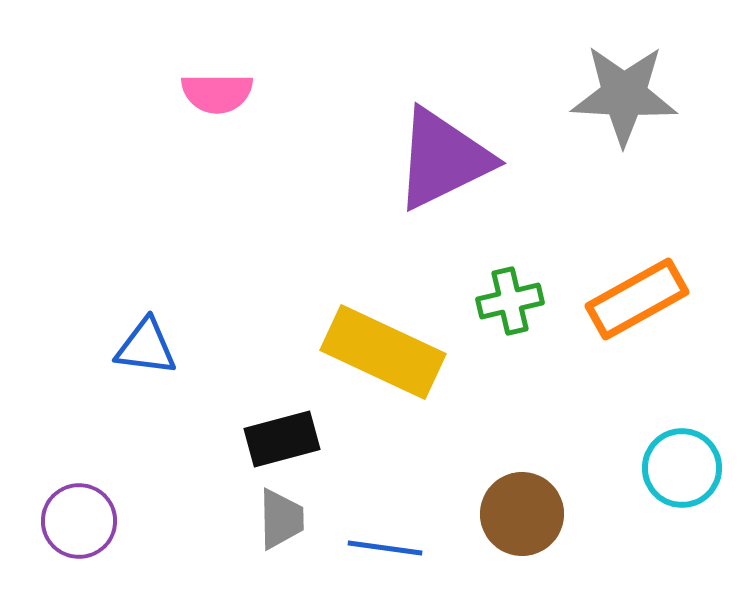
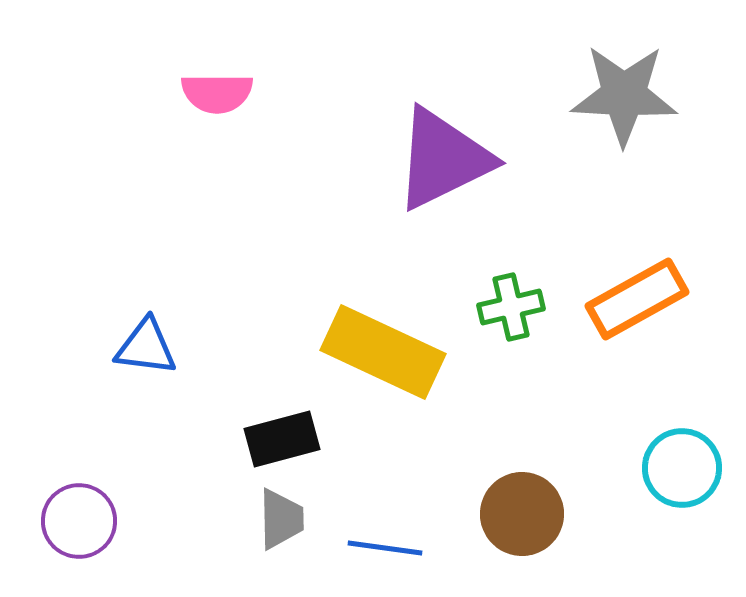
green cross: moved 1 px right, 6 px down
